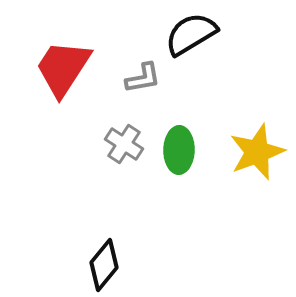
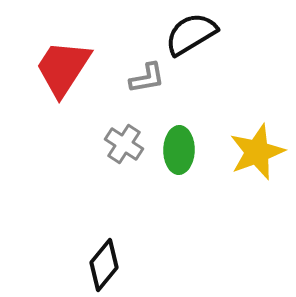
gray L-shape: moved 4 px right
